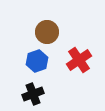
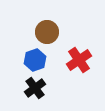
blue hexagon: moved 2 px left, 1 px up
black cross: moved 2 px right, 6 px up; rotated 15 degrees counterclockwise
